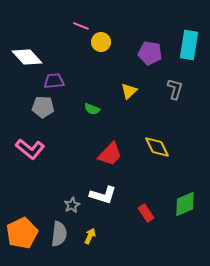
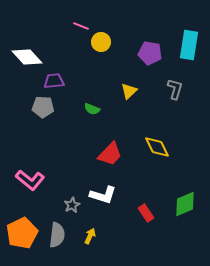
pink L-shape: moved 31 px down
gray semicircle: moved 2 px left, 1 px down
